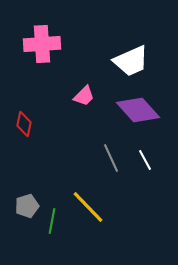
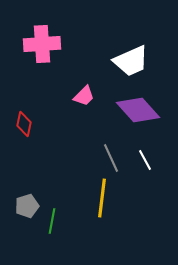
yellow line: moved 14 px right, 9 px up; rotated 51 degrees clockwise
